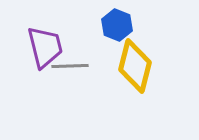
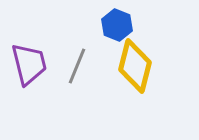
purple trapezoid: moved 16 px left, 17 px down
gray line: moved 7 px right; rotated 66 degrees counterclockwise
